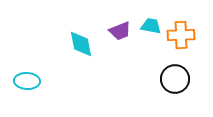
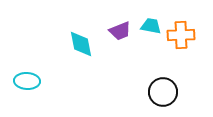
black circle: moved 12 px left, 13 px down
